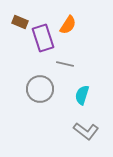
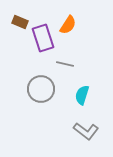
gray circle: moved 1 px right
